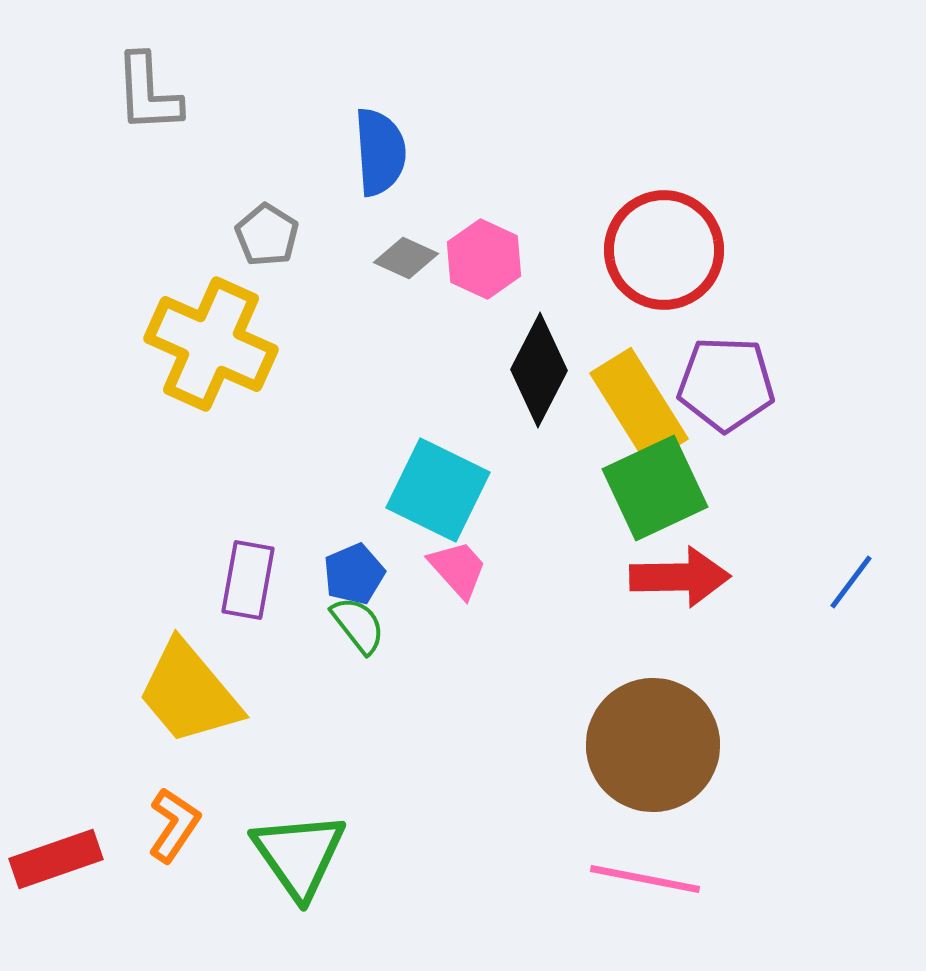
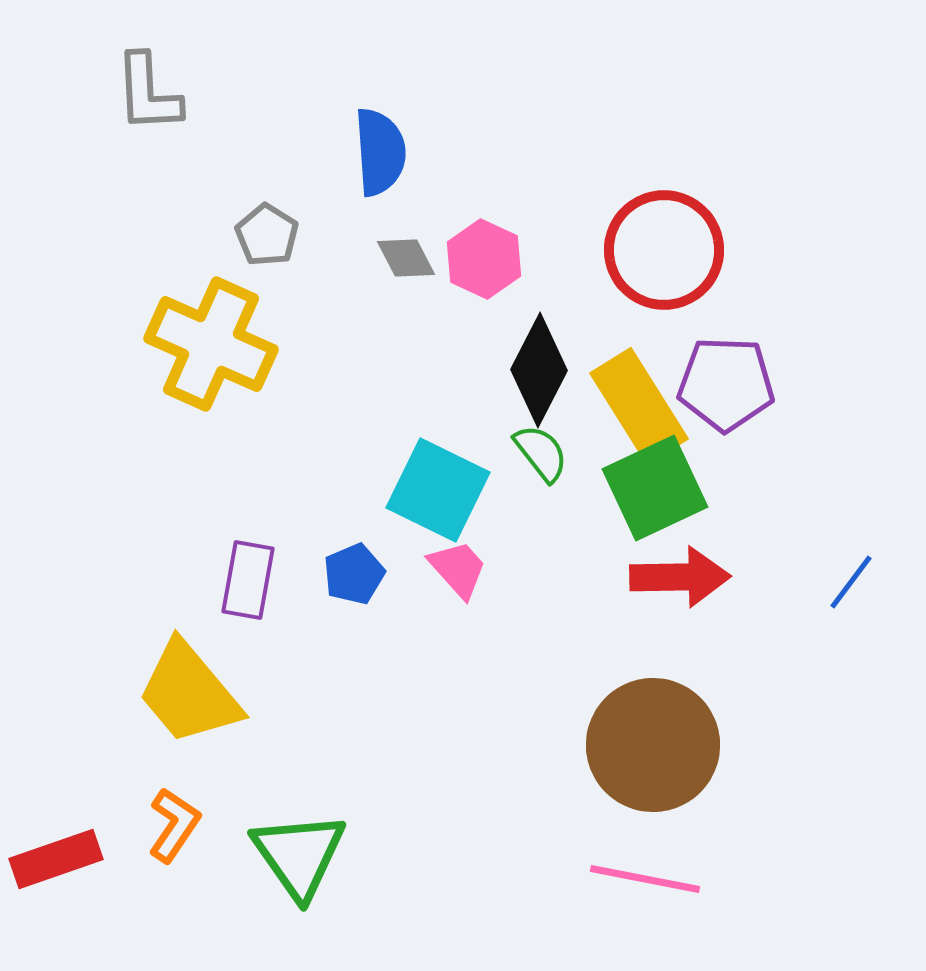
gray diamond: rotated 38 degrees clockwise
green semicircle: moved 183 px right, 172 px up
